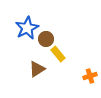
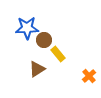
blue star: rotated 25 degrees clockwise
brown circle: moved 2 px left, 1 px down
orange cross: moved 1 px left; rotated 24 degrees counterclockwise
